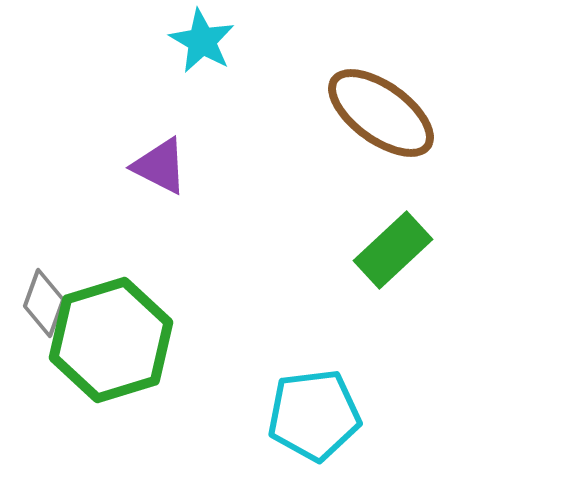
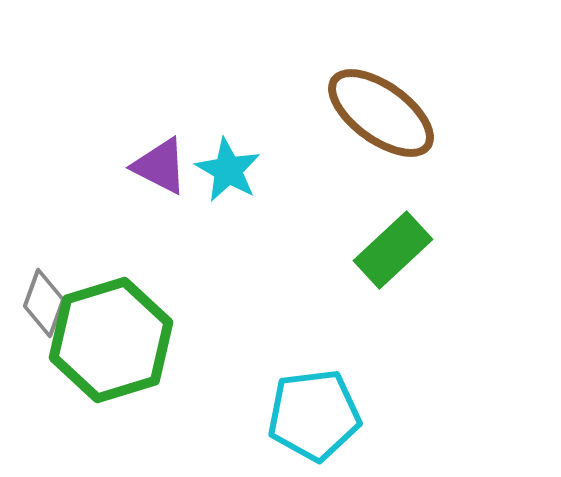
cyan star: moved 26 px right, 129 px down
